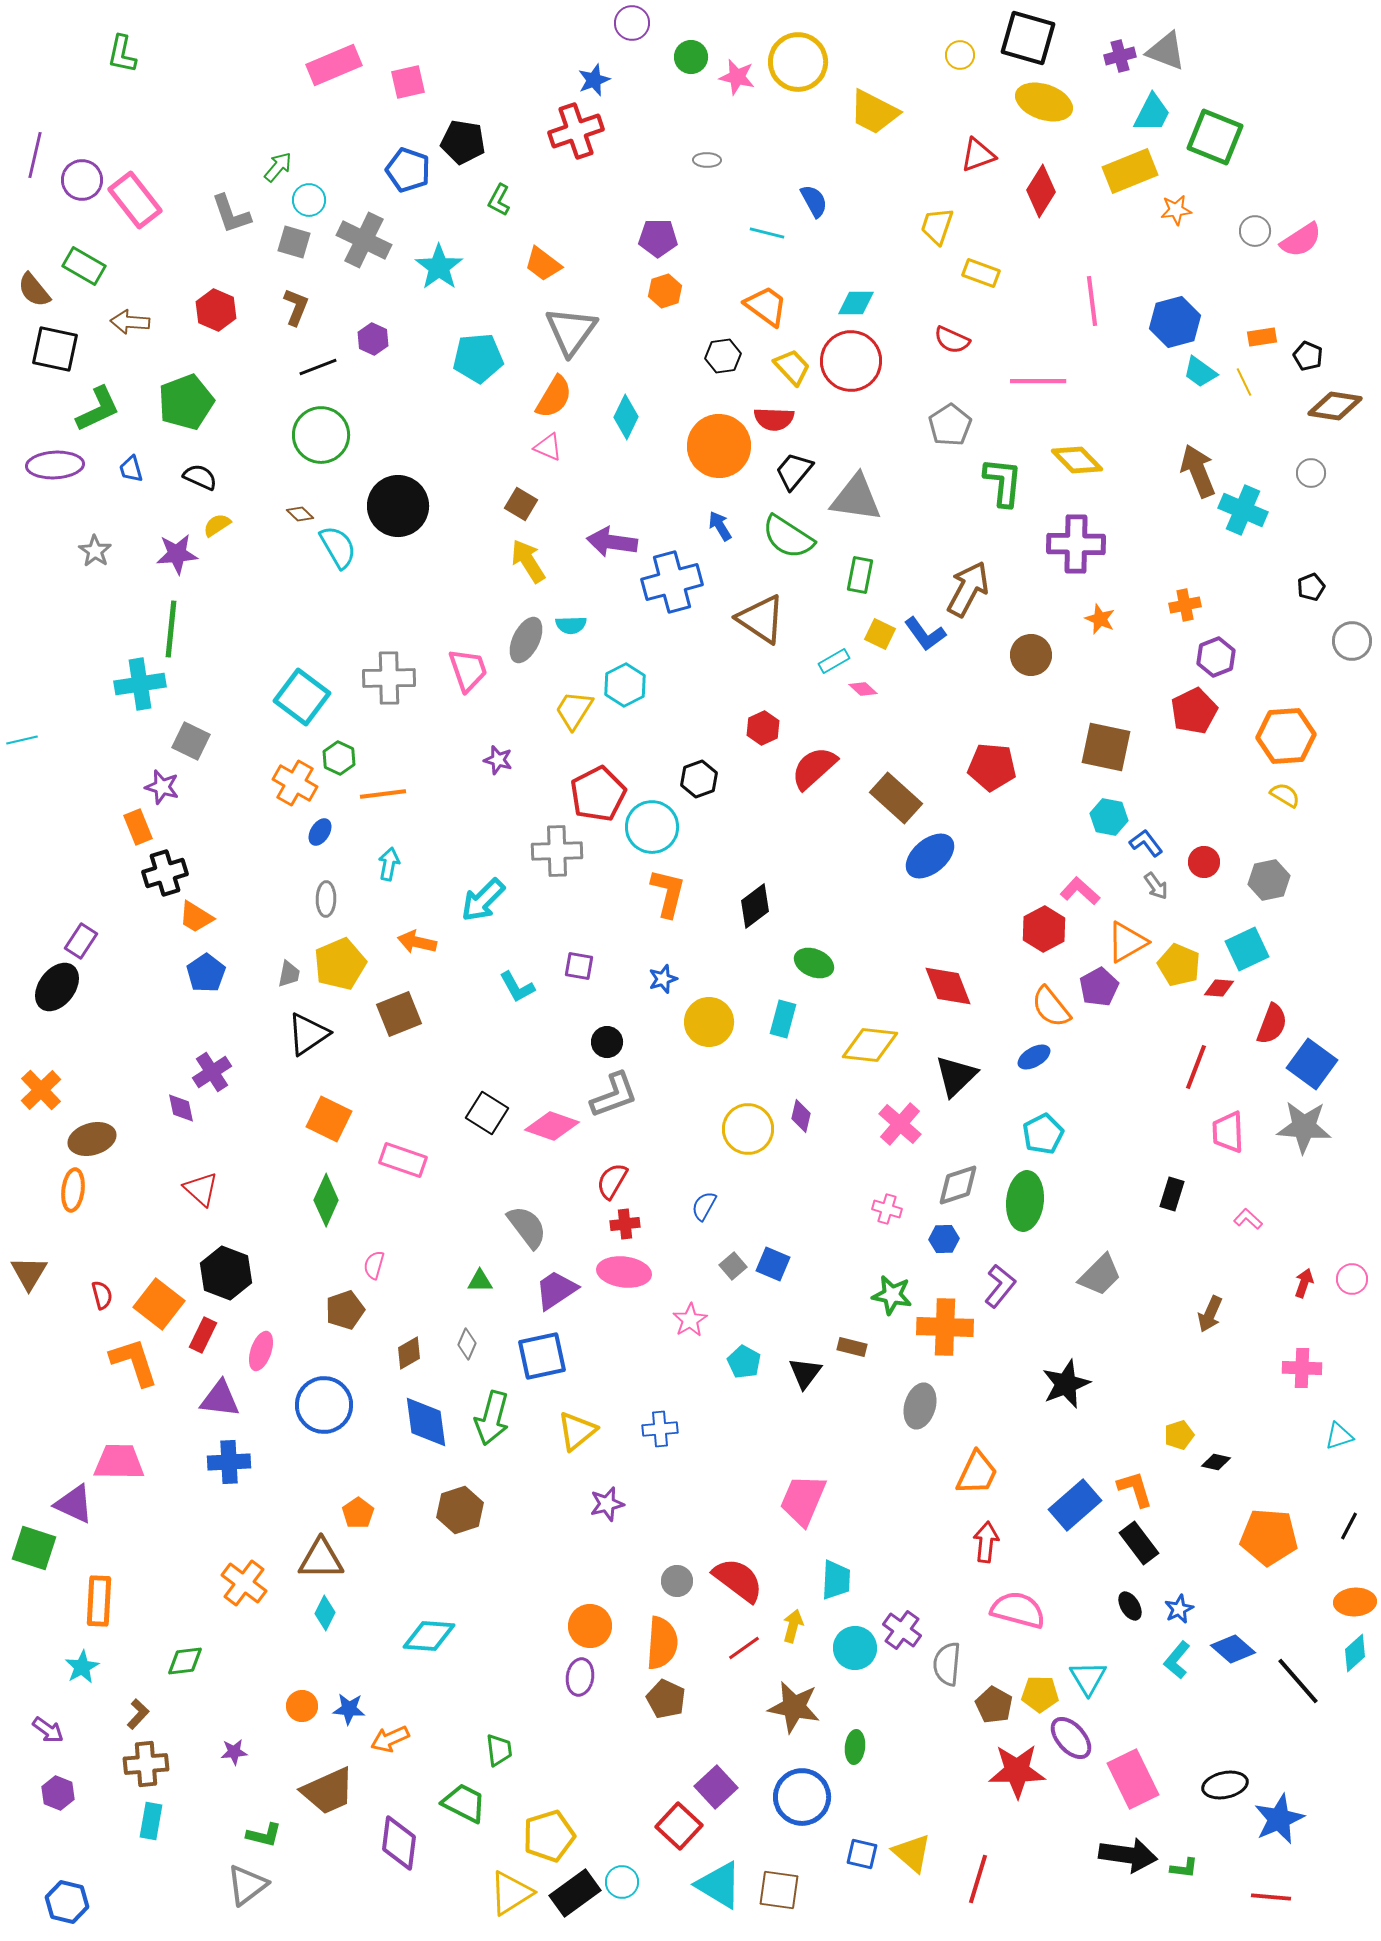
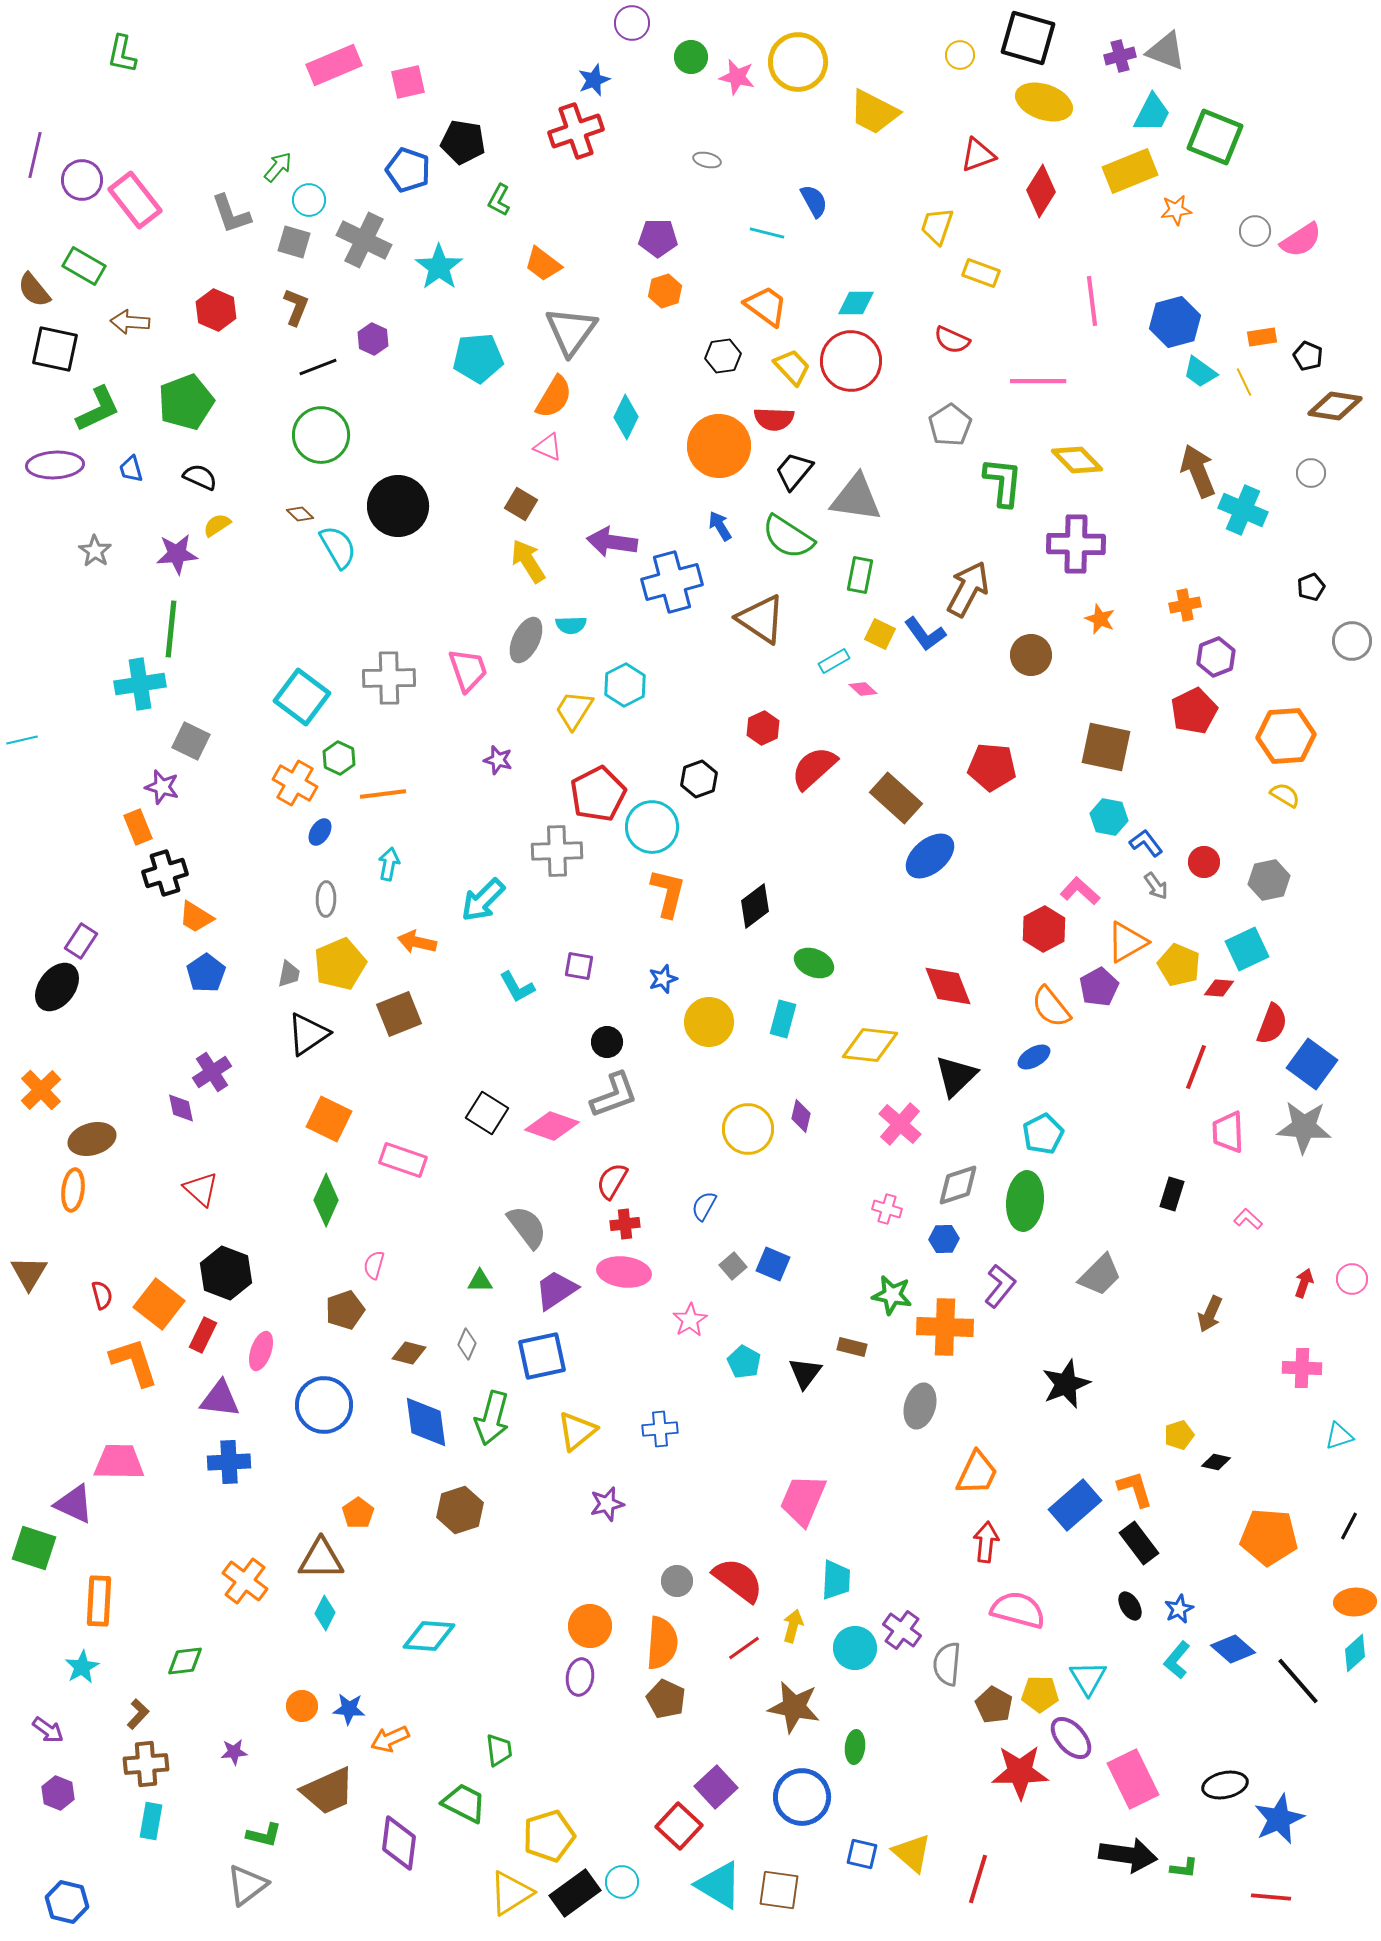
gray ellipse at (707, 160): rotated 12 degrees clockwise
brown diamond at (409, 1353): rotated 44 degrees clockwise
orange cross at (244, 1583): moved 1 px right, 2 px up
red star at (1017, 1771): moved 3 px right, 1 px down
